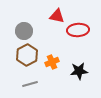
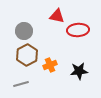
orange cross: moved 2 px left, 3 px down
gray line: moved 9 px left
